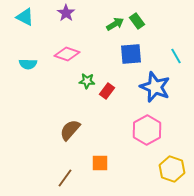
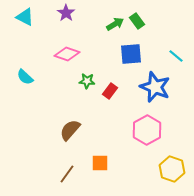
cyan line: rotated 21 degrees counterclockwise
cyan semicircle: moved 3 px left, 13 px down; rotated 42 degrees clockwise
red rectangle: moved 3 px right
brown line: moved 2 px right, 4 px up
